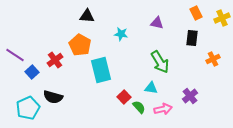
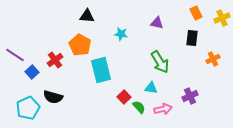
purple cross: rotated 14 degrees clockwise
